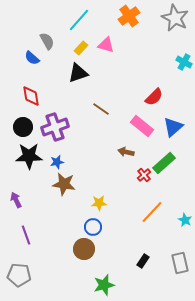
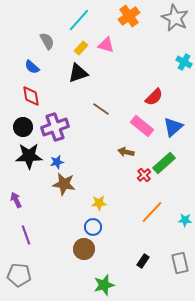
blue semicircle: moved 9 px down
cyan star: rotated 24 degrees counterclockwise
